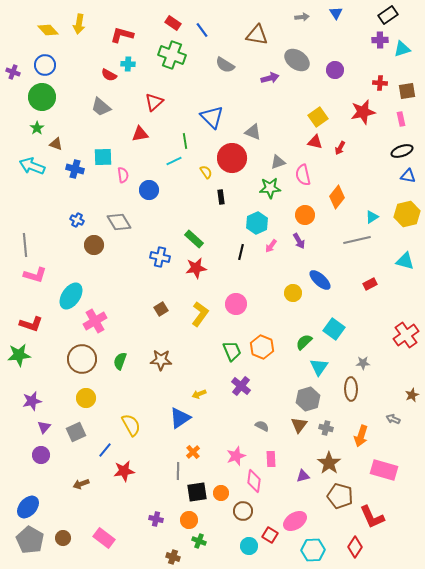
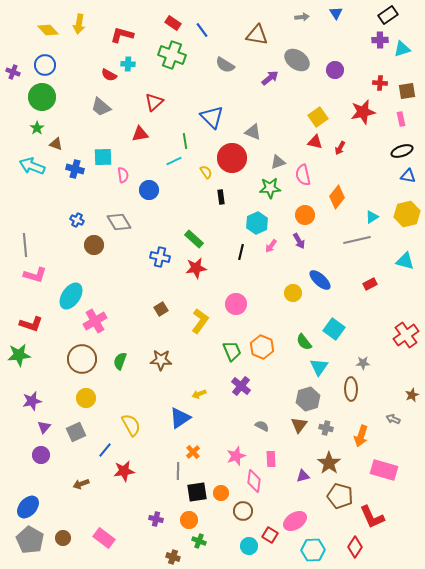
purple arrow at (270, 78): rotated 24 degrees counterclockwise
yellow L-shape at (200, 314): moved 7 px down
green semicircle at (304, 342): rotated 84 degrees counterclockwise
